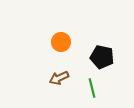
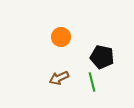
orange circle: moved 5 px up
green line: moved 6 px up
